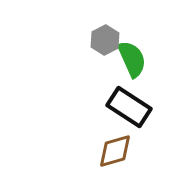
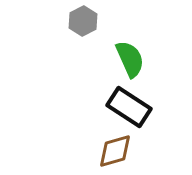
gray hexagon: moved 22 px left, 19 px up
green semicircle: moved 2 px left
